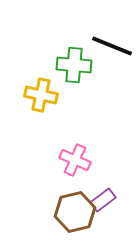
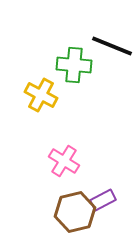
yellow cross: rotated 16 degrees clockwise
pink cross: moved 11 px left, 1 px down; rotated 8 degrees clockwise
purple rectangle: rotated 10 degrees clockwise
